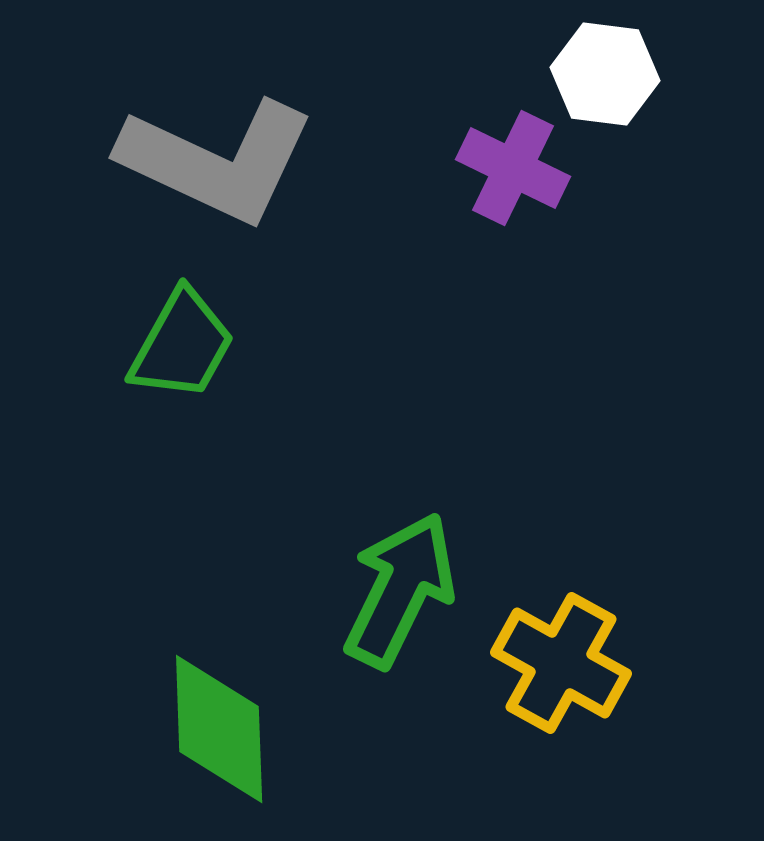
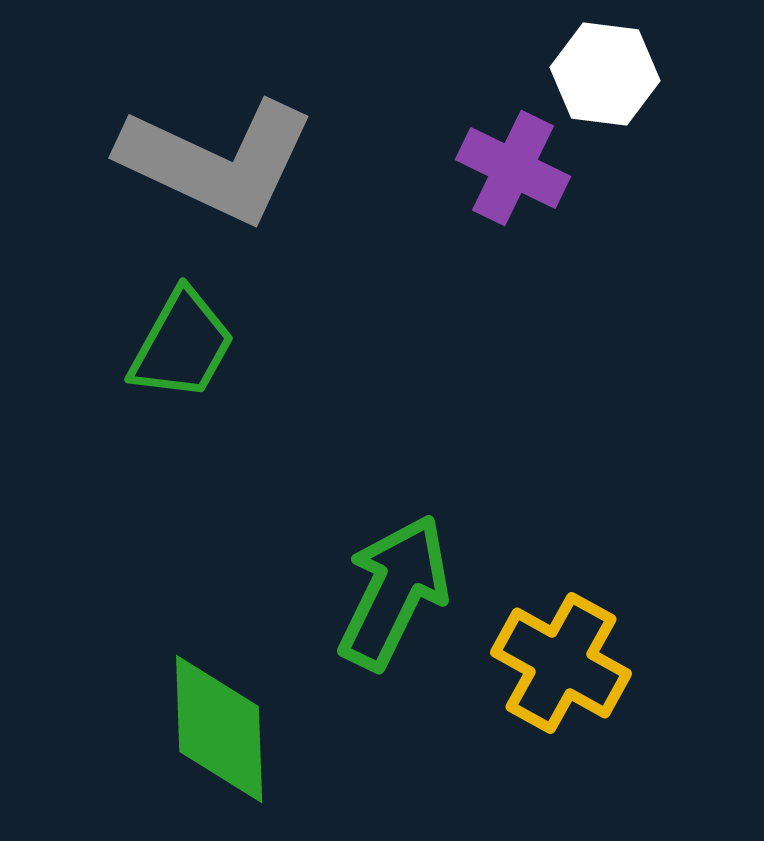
green arrow: moved 6 px left, 2 px down
